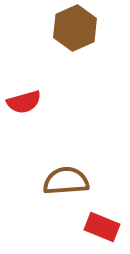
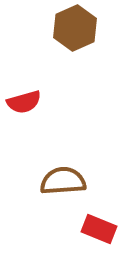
brown semicircle: moved 3 px left
red rectangle: moved 3 px left, 2 px down
